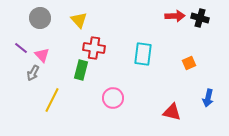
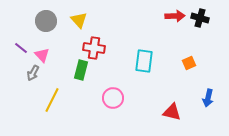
gray circle: moved 6 px right, 3 px down
cyan rectangle: moved 1 px right, 7 px down
